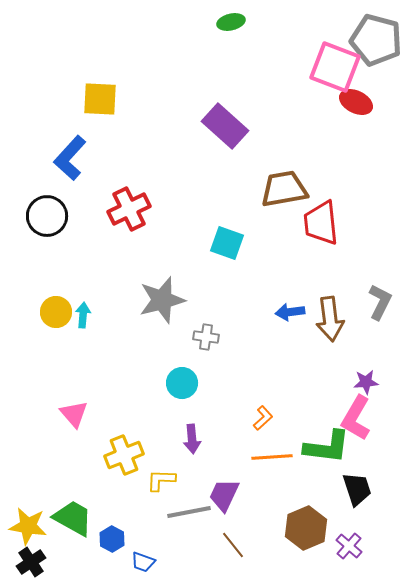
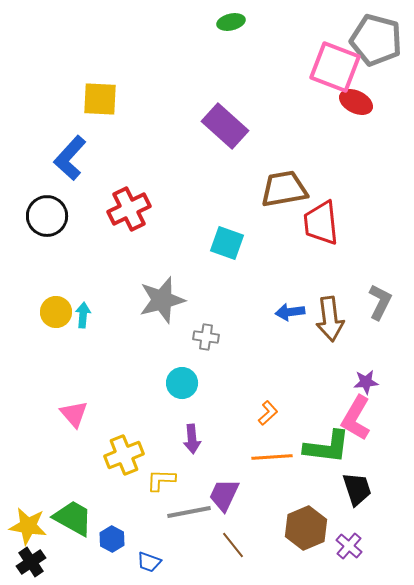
orange L-shape: moved 5 px right, 5 px up
blue trapezoid: moved 6 px right
